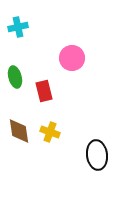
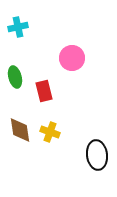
brown diamond: moved 1 px right, 1 px up
